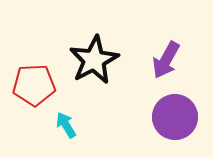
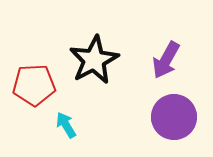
purple circle: moved 1 px left
